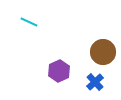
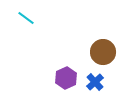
cyan line: moved 3 px left, 4 px up; rotated 12 degrees clockwise
purple hexagon: moved 7 px right, 7 px down
